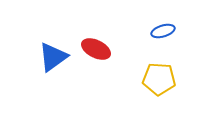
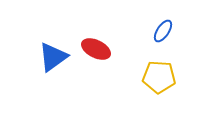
blue ellipse: rotated 40 degrees counterclockwise
yellow pentagon: moved 2 px up
